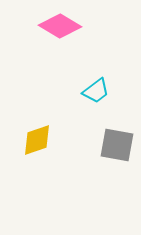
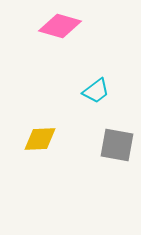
pink diamond: rotated 15 degrees counterclockwise
yellow diamond: moved 3 px right, 1 px up; rotated 16 degrees clockwise
